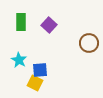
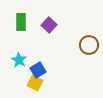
brown circle: moved 2 px down
blue square: moved 2 px left; rotated 28 degrees counterclockwise
